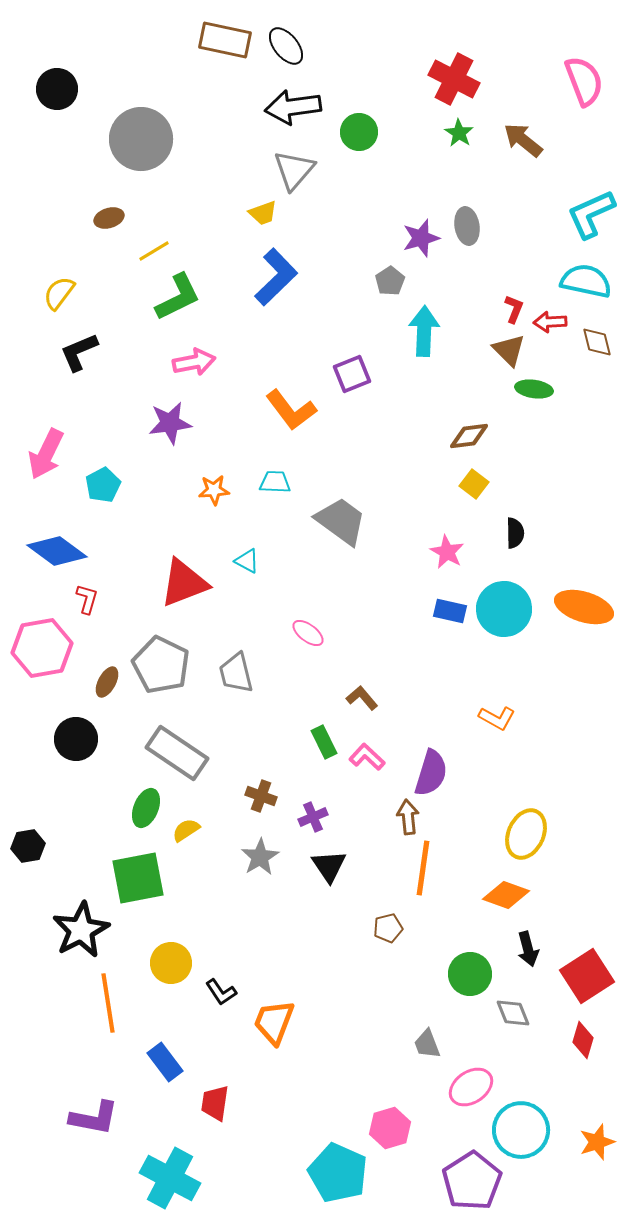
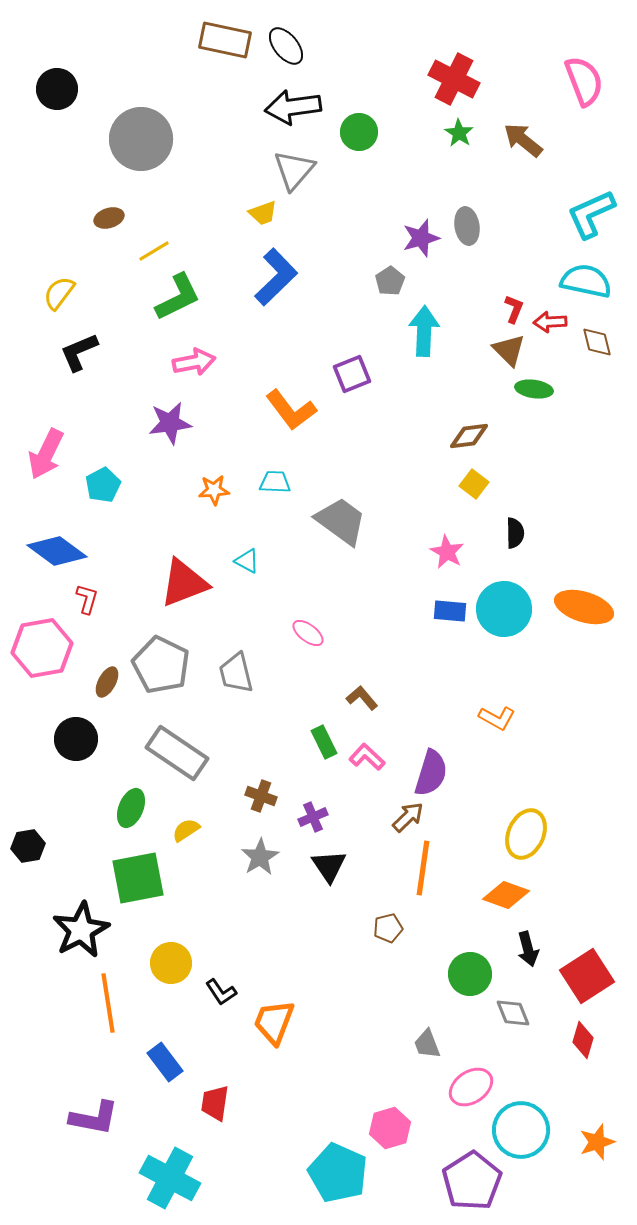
blue rectangle at (450, 611): rotated 8 degrees counterclockwise
green ellipse at (146, 808): moved 15 px left
brown arrow at (408, 817): rotated 52 degrees clockwise
